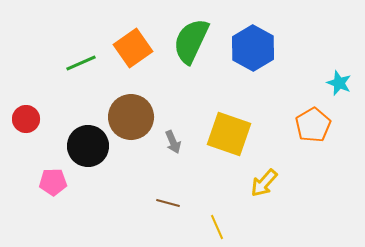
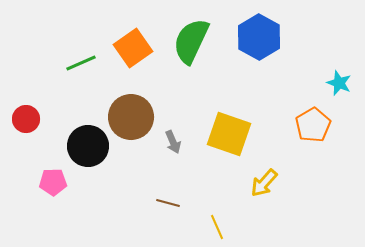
blue hexagon: moved 6 px right, 11 px up
